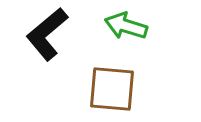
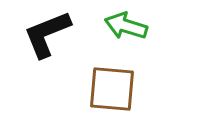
black L-shape: rotated 18 degrees clockwise
